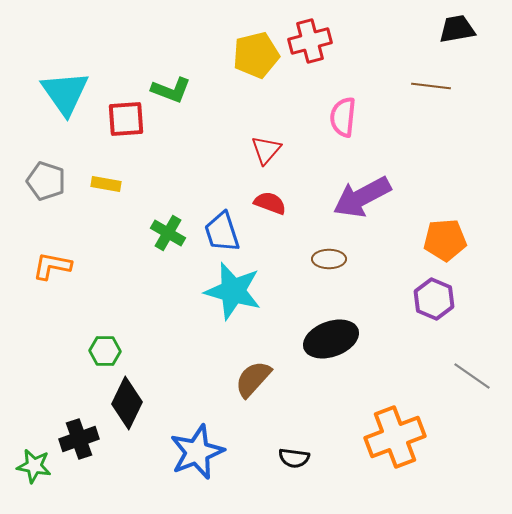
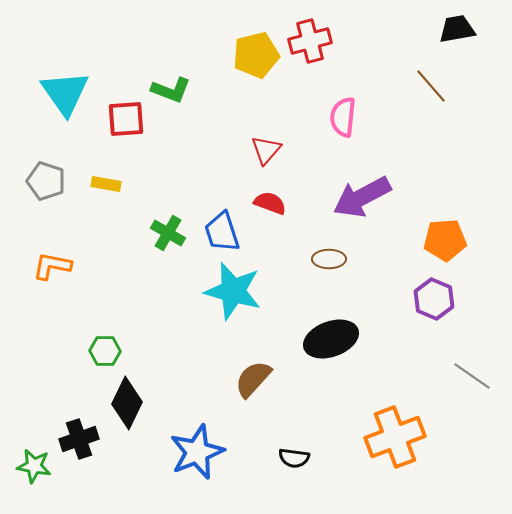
brown line: rotated 42 degrees clockwise
